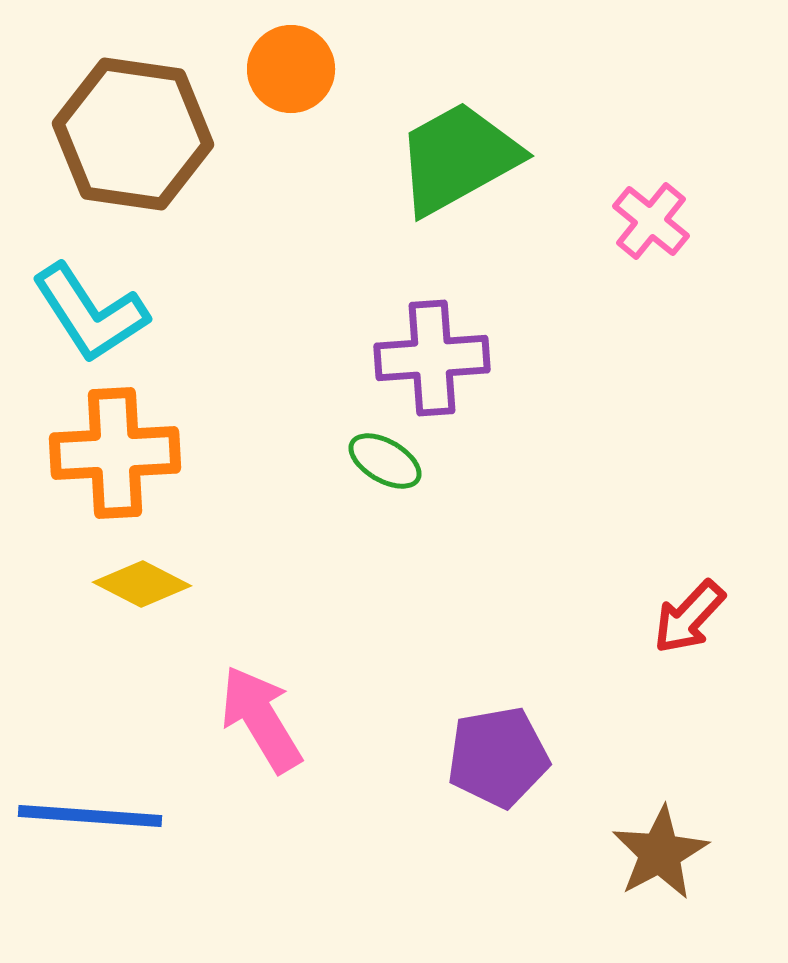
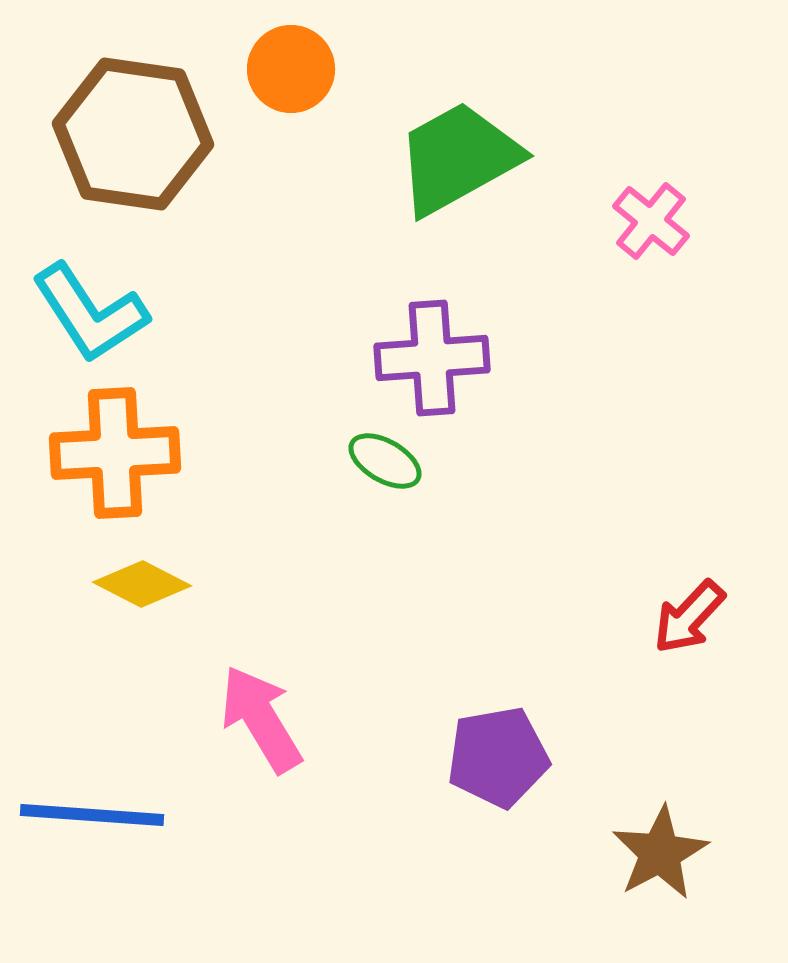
blue line: moved 2 px right, 1 px up
